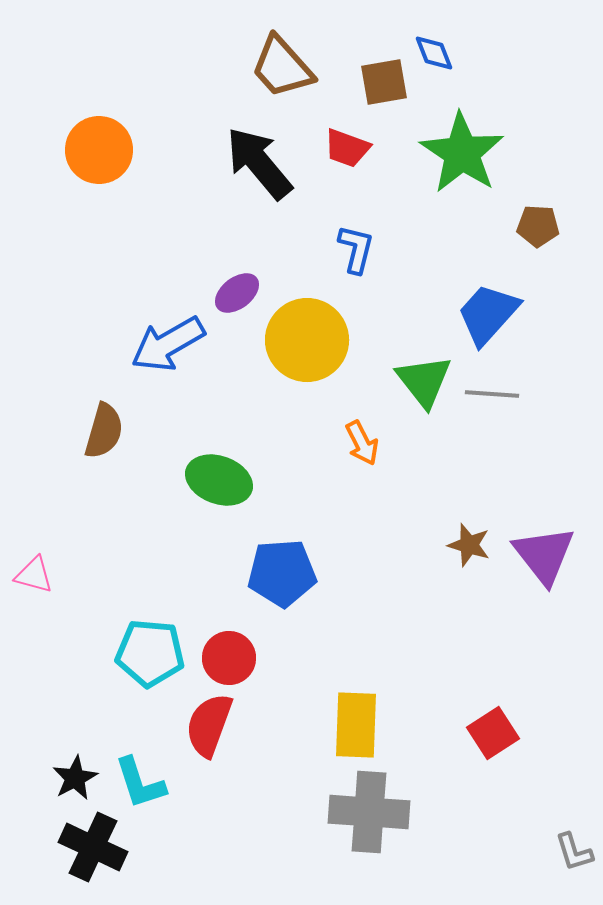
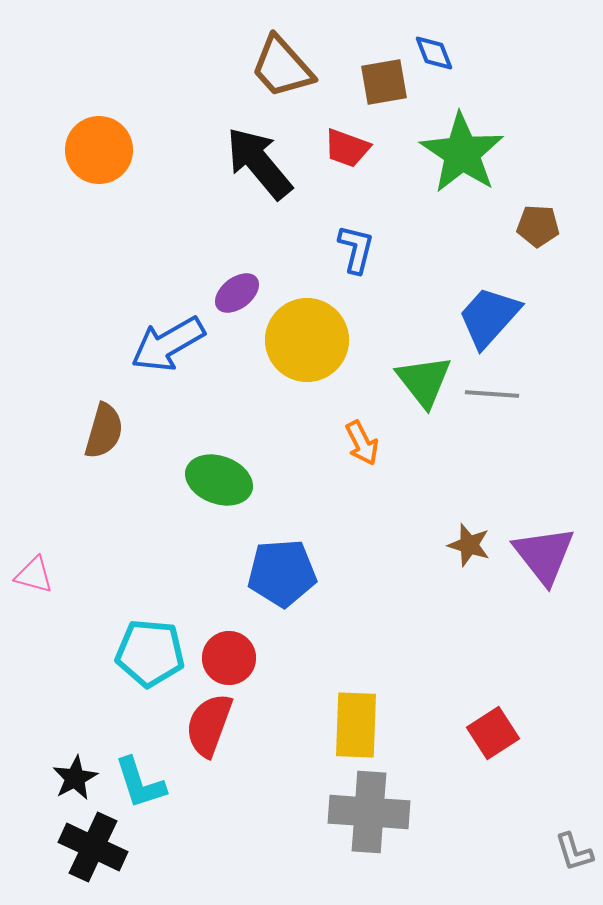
blue trapezoid: moved 1 px right, 3 px down
